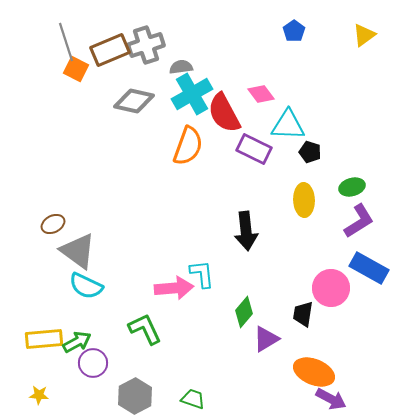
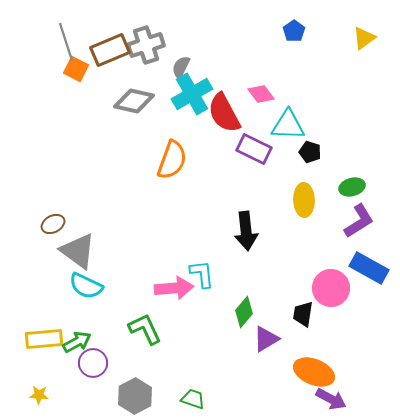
yellow triangle: moved 3 px down
gray semicircle: rotated 55 degrees counterclockwise
orange semicircle: moved 16 px left, 14 px down
